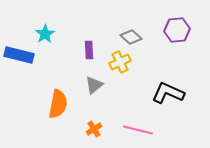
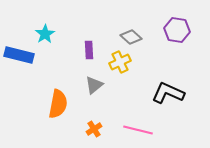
purple hexagon: rotated 15 degrees clockwise
